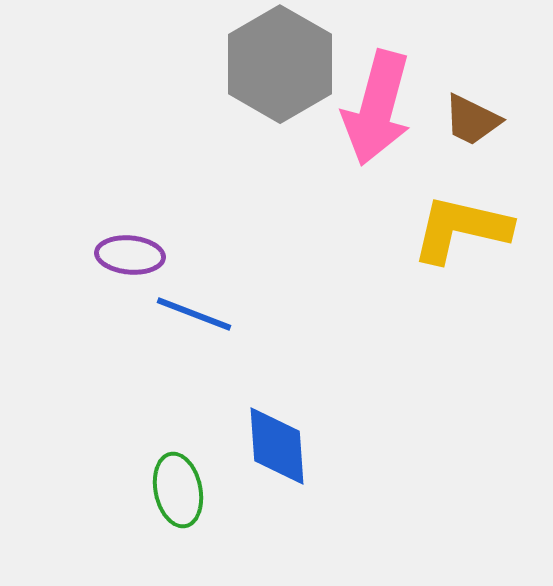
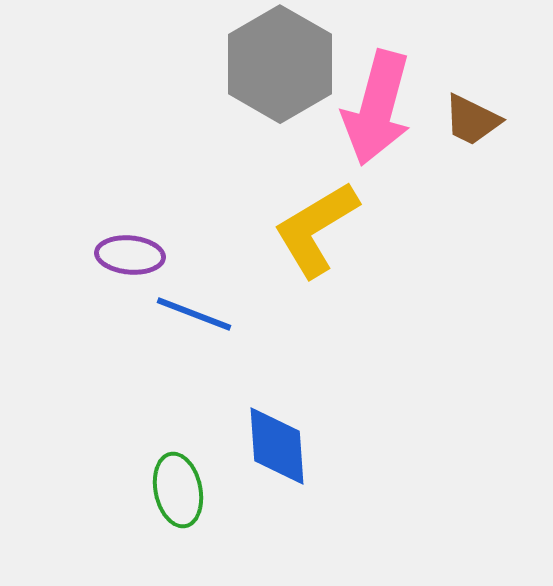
yellow L-shape: moved 145 px left; rotated 44 degrees counterclockwise
